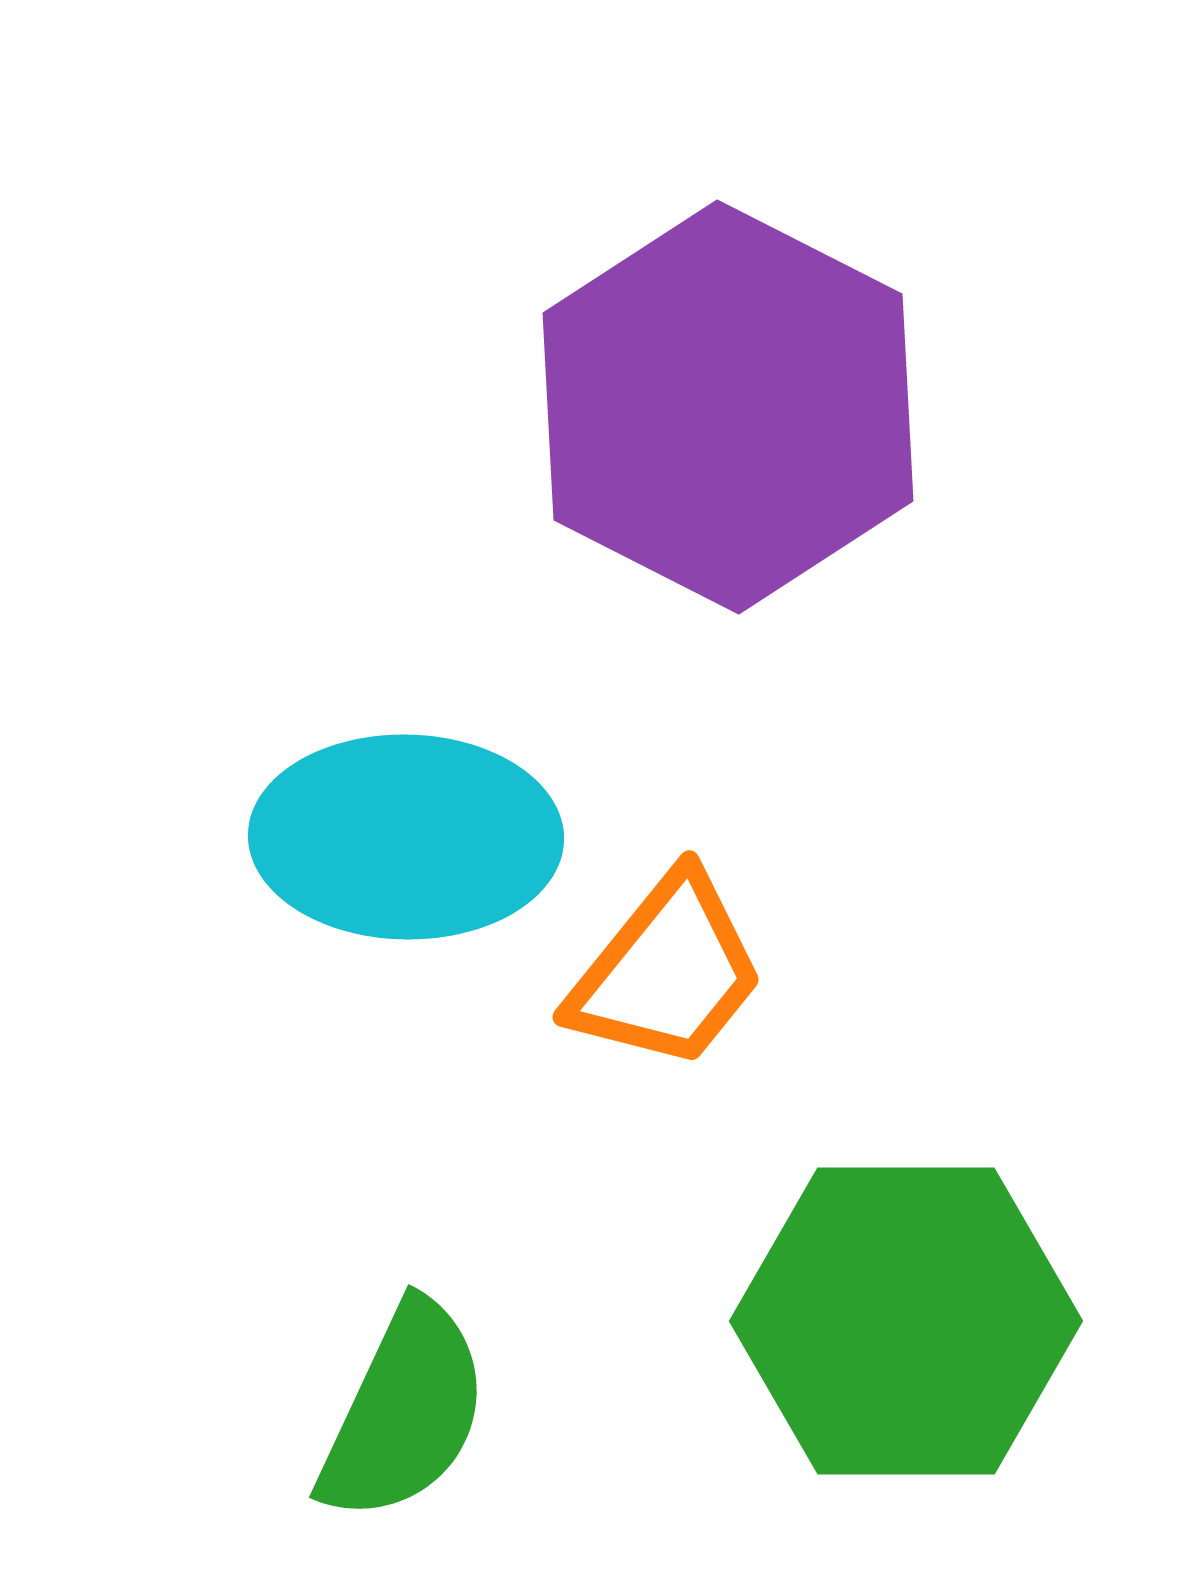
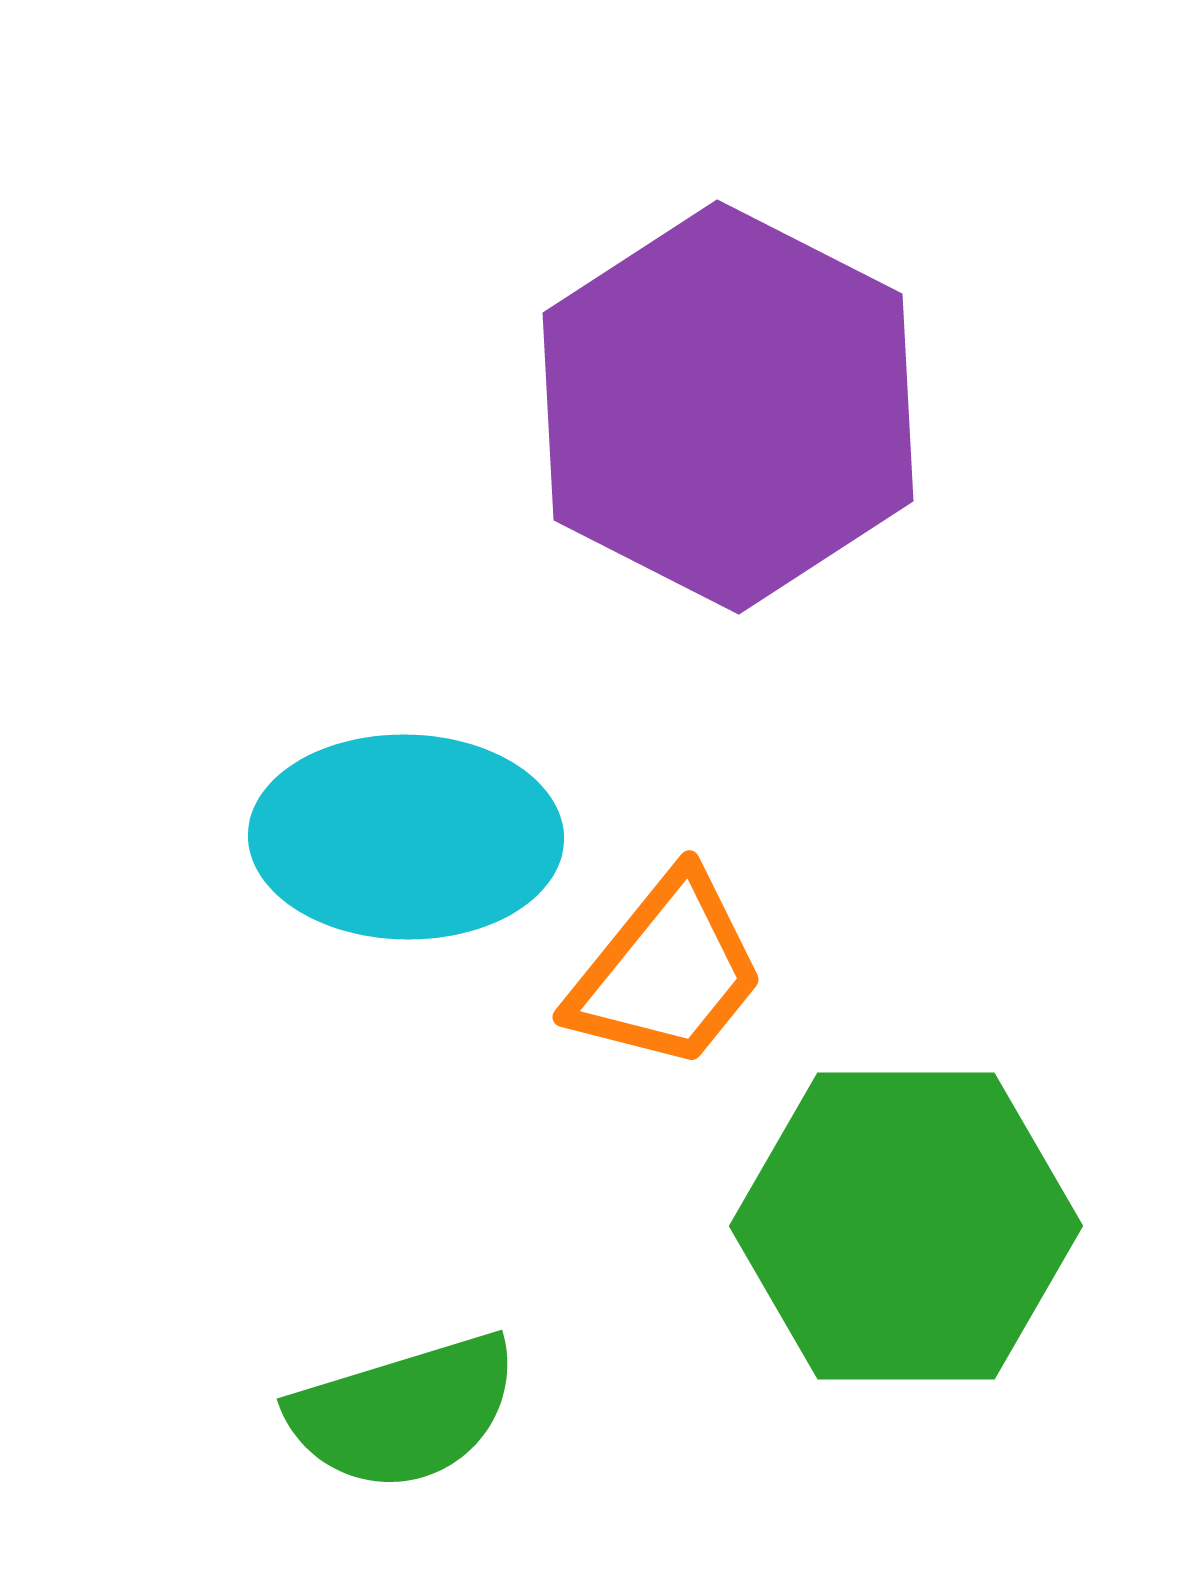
green hexagon: moved 95 px up
green semicircle: rotated 48 degrees clockwise
